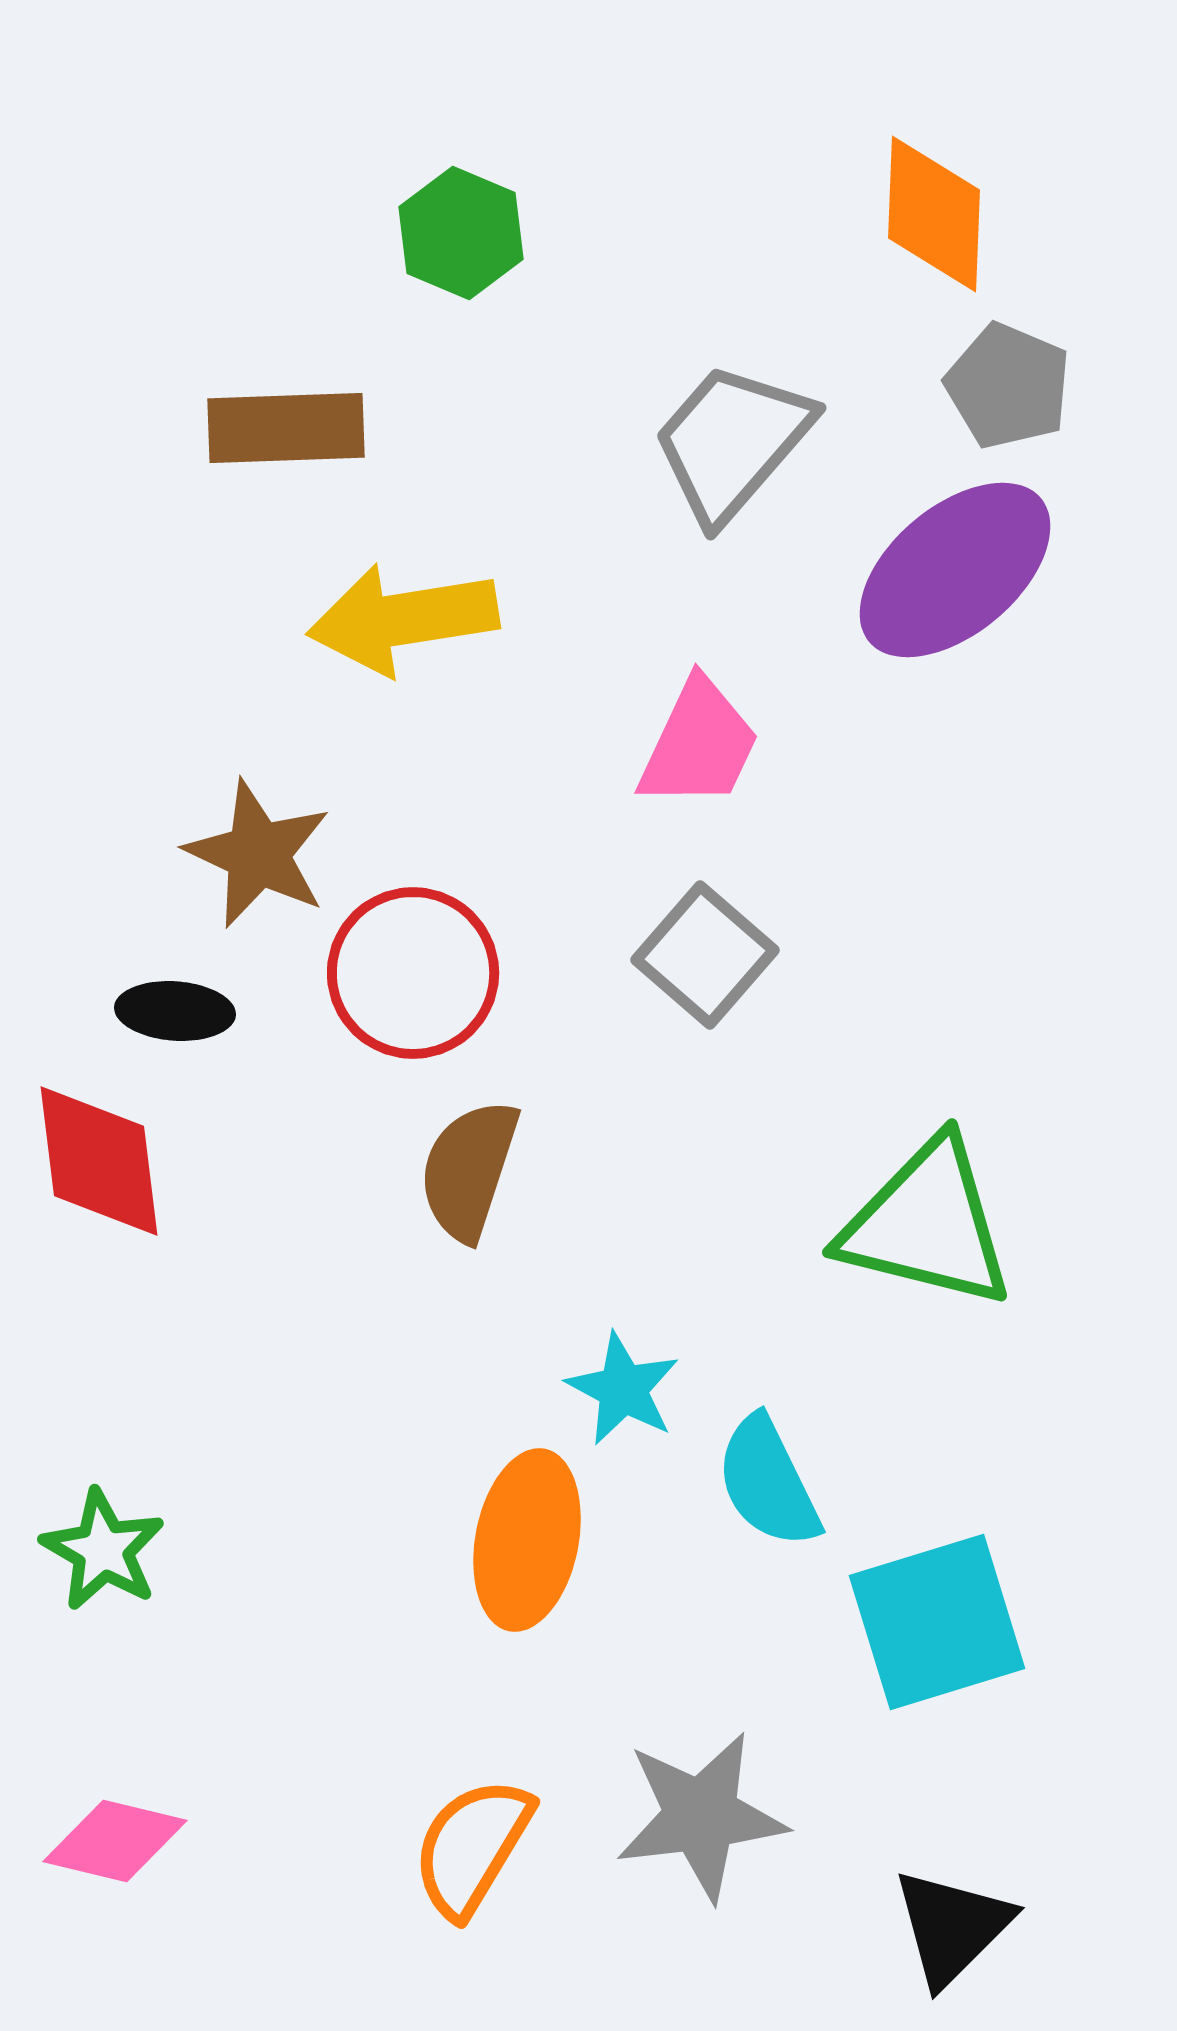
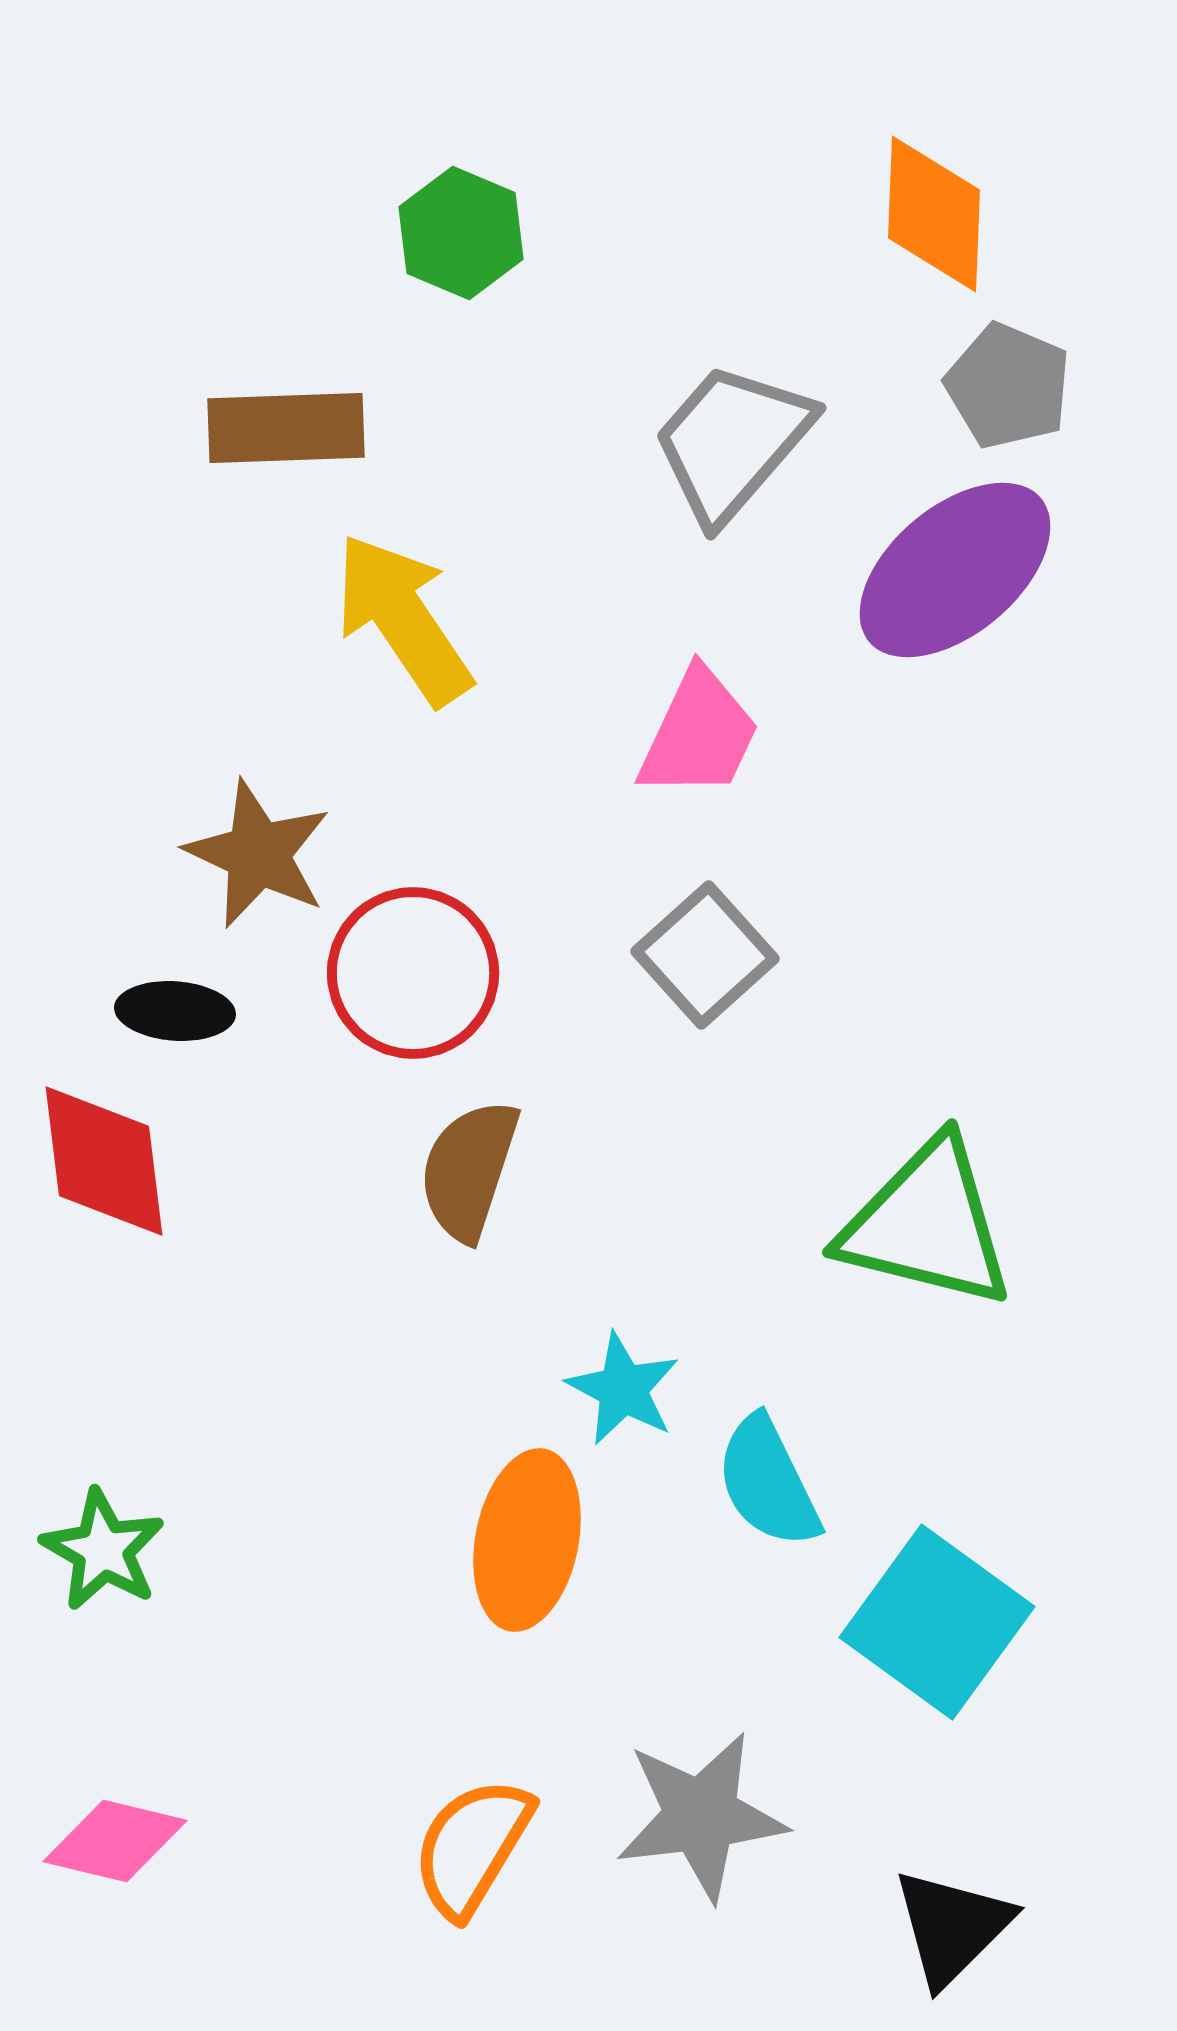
yellow arrow: rotated 65 degrees clockwise
pink trapezoid: moved 10 px up
gray square: rotated 7 degrees clockwise
red diamond: moved 5 px right
cyan square: rotated 37 degrees counterclockwise
